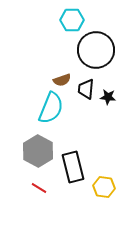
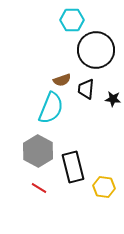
black star: moved 5 px right, 2 px down
